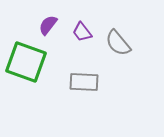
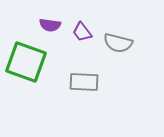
purple semicircle: moved 2 px right; rotated 120 degrees counterclockwise
gray semicircle: rotated 36 degrees counterclockwise
